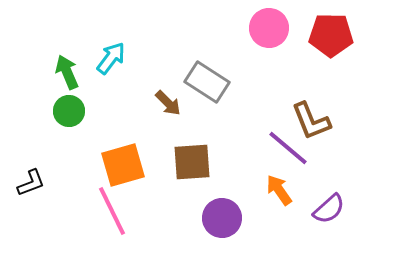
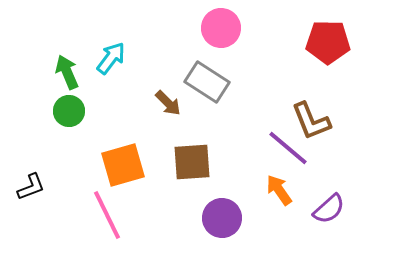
pink circle: moved 48 px left
red pentagon: moved 3 px left, 7 px down
black L-shape: moved 4 px down
pink line: moved 5 px left, 4 px down
